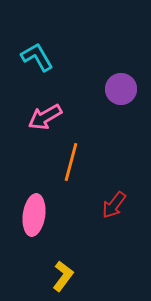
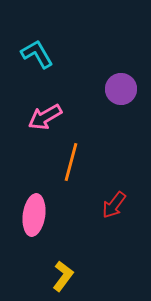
cyan L-shape: moved 3 px up
